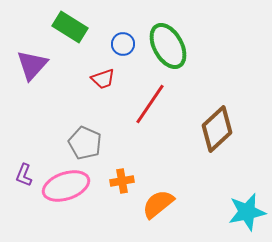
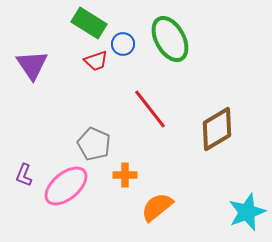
green rectangle: moved 19 px right, 4 px up
green ellipse: moved 2 px right, 7 px up
purple triangle: rotated 16 degrees counterclockwise
red trapezoid: moved 7 px left, 18 px up
red line: moved 5 px down; rotated 72 degrees counterclockwise
brown diamond: rotated 12 degrees clockwise
gray pentagon: moved 9 px right, 1 px down
orange cross: moved 3 px right, 6 px up; rotated 10 degrees clockwise
pink ellipse: rotated 21 degrees counterclockwise
orange semicircle: moved 1 px left, 3 px down
cyan star: rotated 9 degrees counterclockwise
